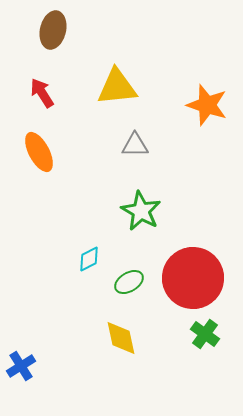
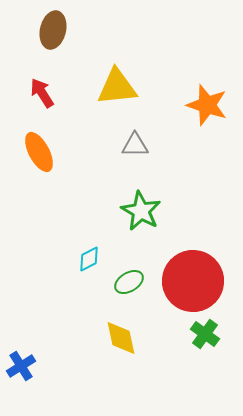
red circle: moved 3 px down
